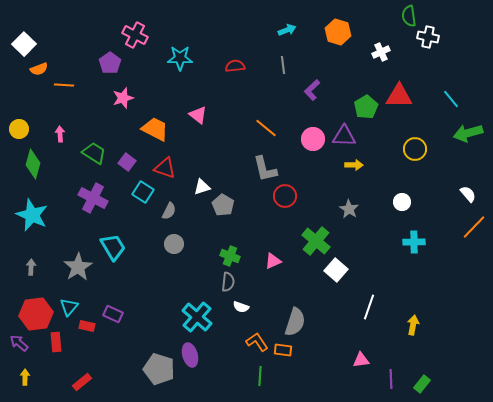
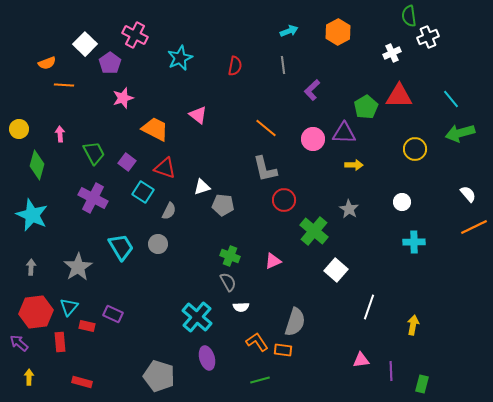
cyan arrow at (287, 30): moved 2 px right, 1 px down
orange hexagon at (338, 32): rotated 15 degrees clockwise
white cross at (428, 37): rotated 35 degrees counterclockwise
white square at (24, 44): moved 61 px right
white cross at (381, 52): moved 11 px right, 1 px down
cyan star at (180, 58): rotated 25 degrees counterclockwise
red semicircle at (235, 66): rotated 108 degrees clockwise
orange semicircle at (39, 69): moved 8 px right, 6 px up
green arrow at (468, 133): moved 8 px left
purple triangle at (344, 136): moved 3 px up
green trapezoid at (94, 153): rotated 30 degrees clockwise
green diamond at (33, 164): moved 4 px right, 1 px down
red circle at (285, 196): moved 1 px left, 4 px down
gray pentagon at (223, 205): rotated 25 degrees counterclockwise
orange line at (474, 227): rotated 20 degrees clockwise
green cross at (316, 241): moved 2 px left, 10 px up
gray circle at (174, 244): moved 16 px left
cyan trapezoid at (113, 247): moved 8 px right
gray semicircle at (228, 282): rotated 36 degrees counterclockwise
white semicircle at (241, 307): rotated 21 degrees counterclockwise
red hexagon at (36, 314): moved 2 px up
red rectangle at (56, 342): moved 4 px right
purple ellipse at (190, 355): moved 17 px right, 3 px down
gray pentagon at (159, 369): moved 7 px down
green line at (260, 376): moved 4 px down; rotated 72 degrees clockwise
yellow arrow at (25, 377): moved 4 px right
purple line at (391, 379): moved 8 px up
red rectangle at (82, 382): rotated 54 degrees clockwise
green rectangle at (422, 384): rotated 24 degrees counterclockwise
